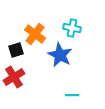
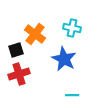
blue star: moved 4 px right, 4 px down
red cross: moved 5 px right, 3 px up; rotated 15 degrees clockwise
